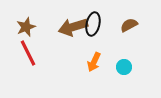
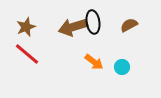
black ellipse: moved 2 px up; rotated 20 degrees counterclockwise
red line: moved 1 px left, 1 px down; rotated 24 degrees counterclockwise
orange arrow: rotated 78 degrees counterclockwise
cyan circle: moved 2 px left
